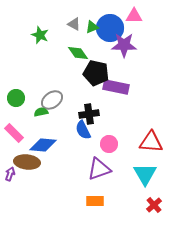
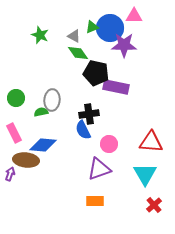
gray triangle: moved 12 px down
gray ellipse: rotated 50 degrees counterclockwise
pink rectangle: rotated 18 degrees clockwise
brown ellipse: moved 1 px left, 2 px up
